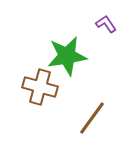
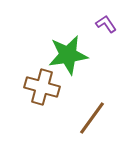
green star: moved 1 px right, 1 px up
brown cross: moved 2 px right
